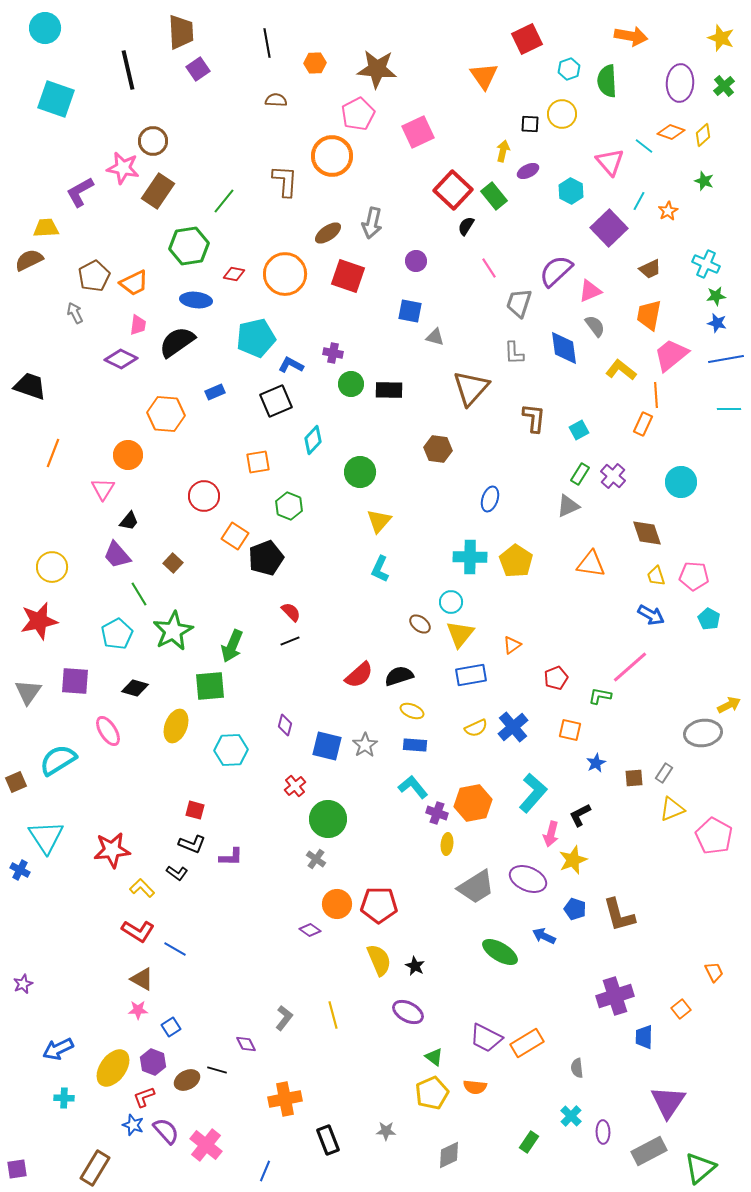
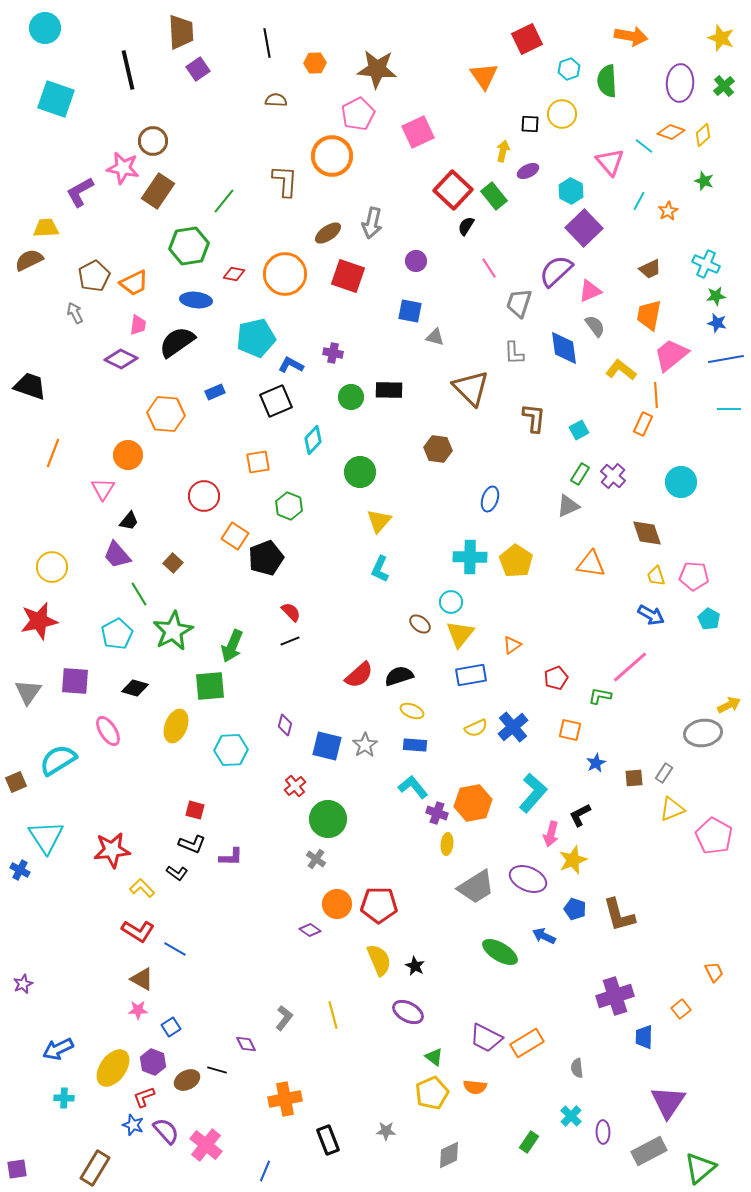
purple square at (609, 228): moved 25 px left
green circle at (351, 384): moved 13 px down
brown triangle at (471, 388): rotated 27 degrees counterclockwise
